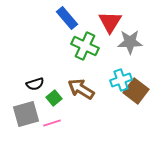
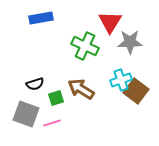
blue rectangle: moved 26 px left; rotated 60 degrees counterclockwise
green square: moved 2 px right; rotated 21 degrees clockwise
gray square: rotated 36 degrees clockwise
